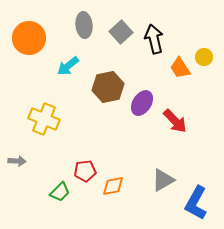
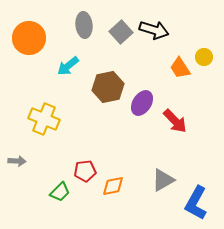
black arrow: moved 9 px up; rotated 120 degrees clockwise
